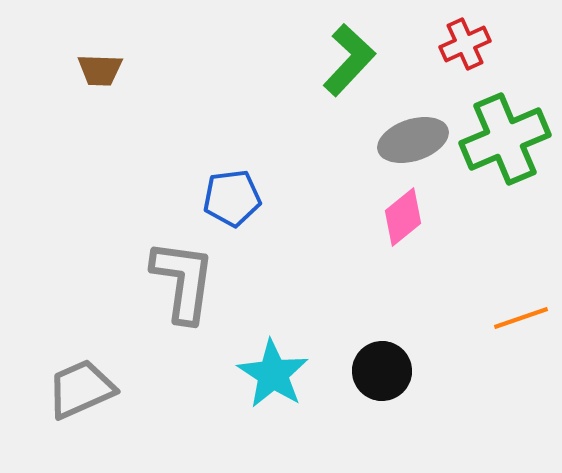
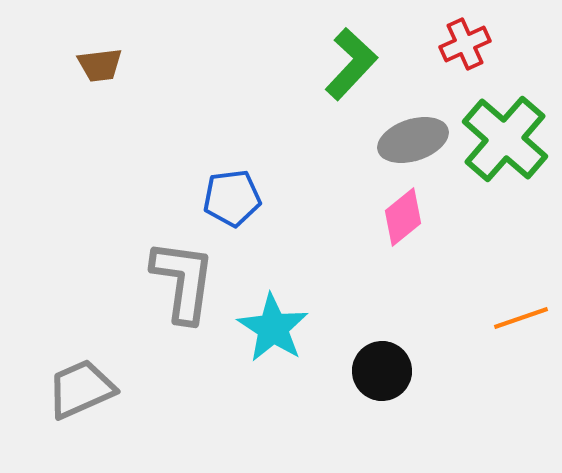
green L-shape: moved 2 px right, 4 px down
brown trapezoid: moved 5 px up; rotated 9 degrees counterclockwise
green cross: rotated 26 degrees counterclockwise
cyan star: moved 46 px up
